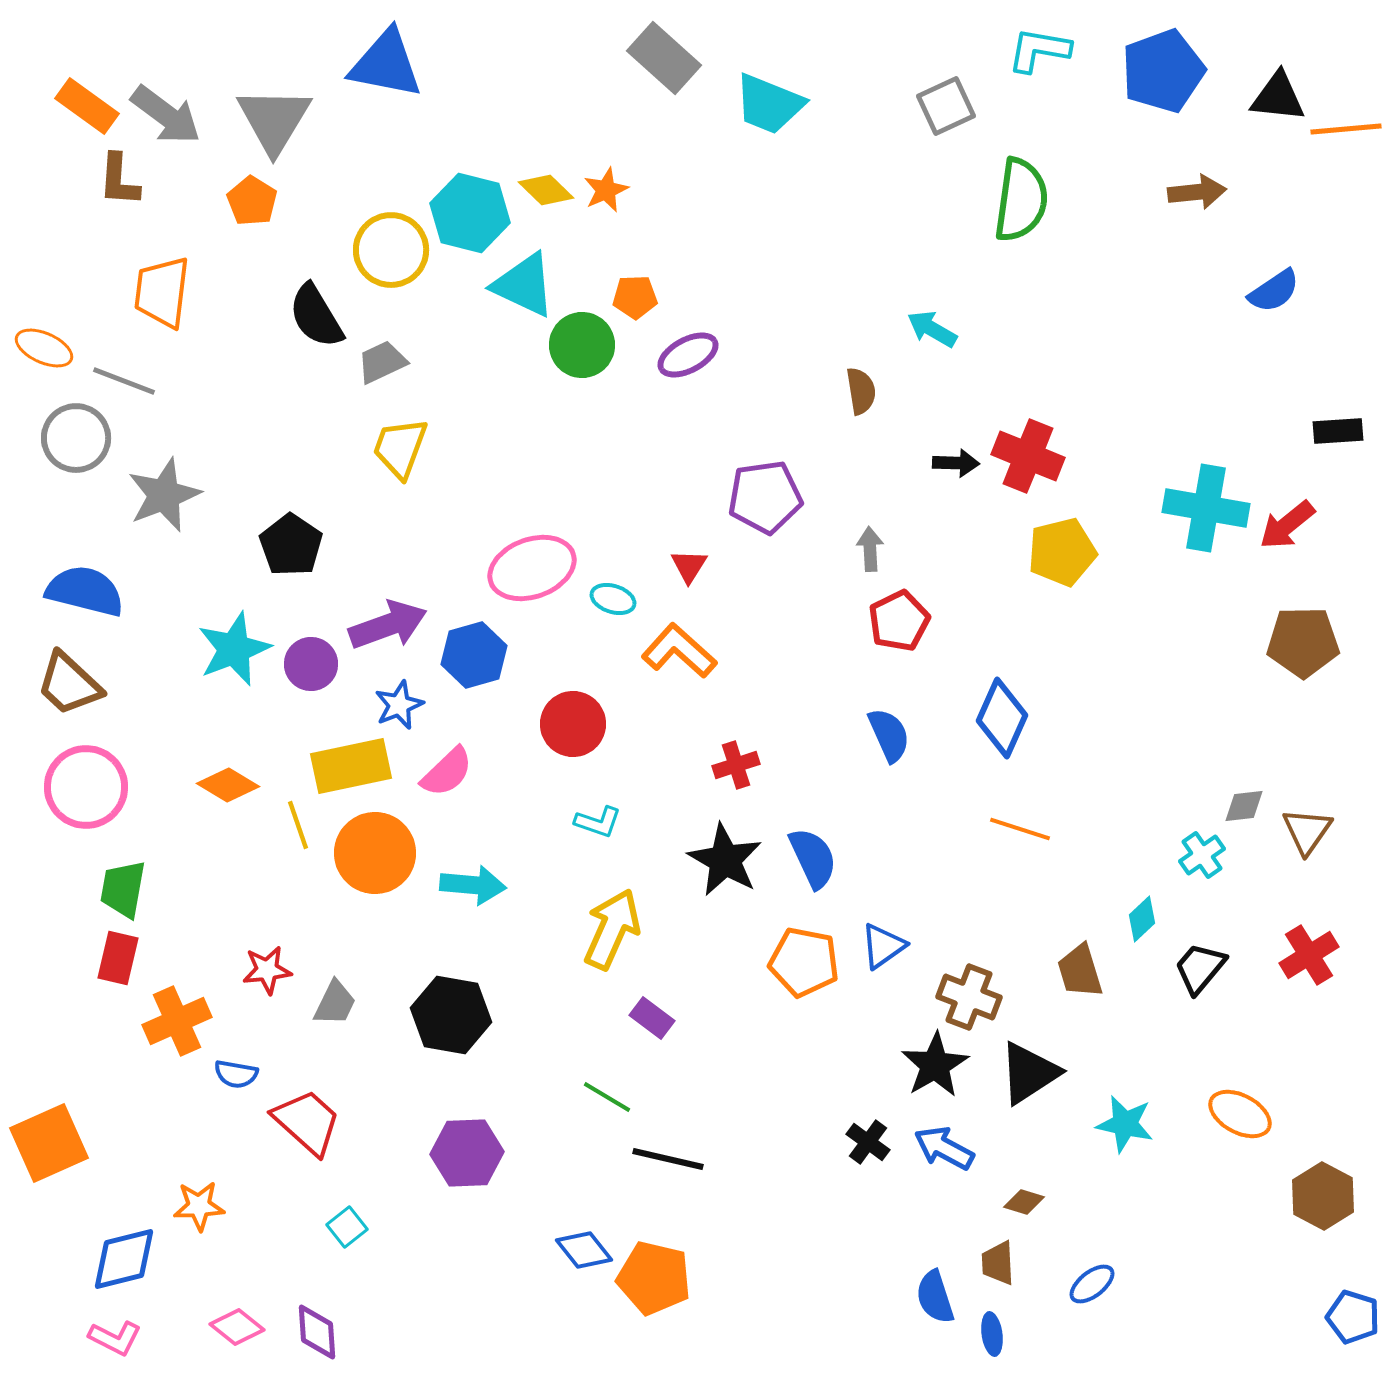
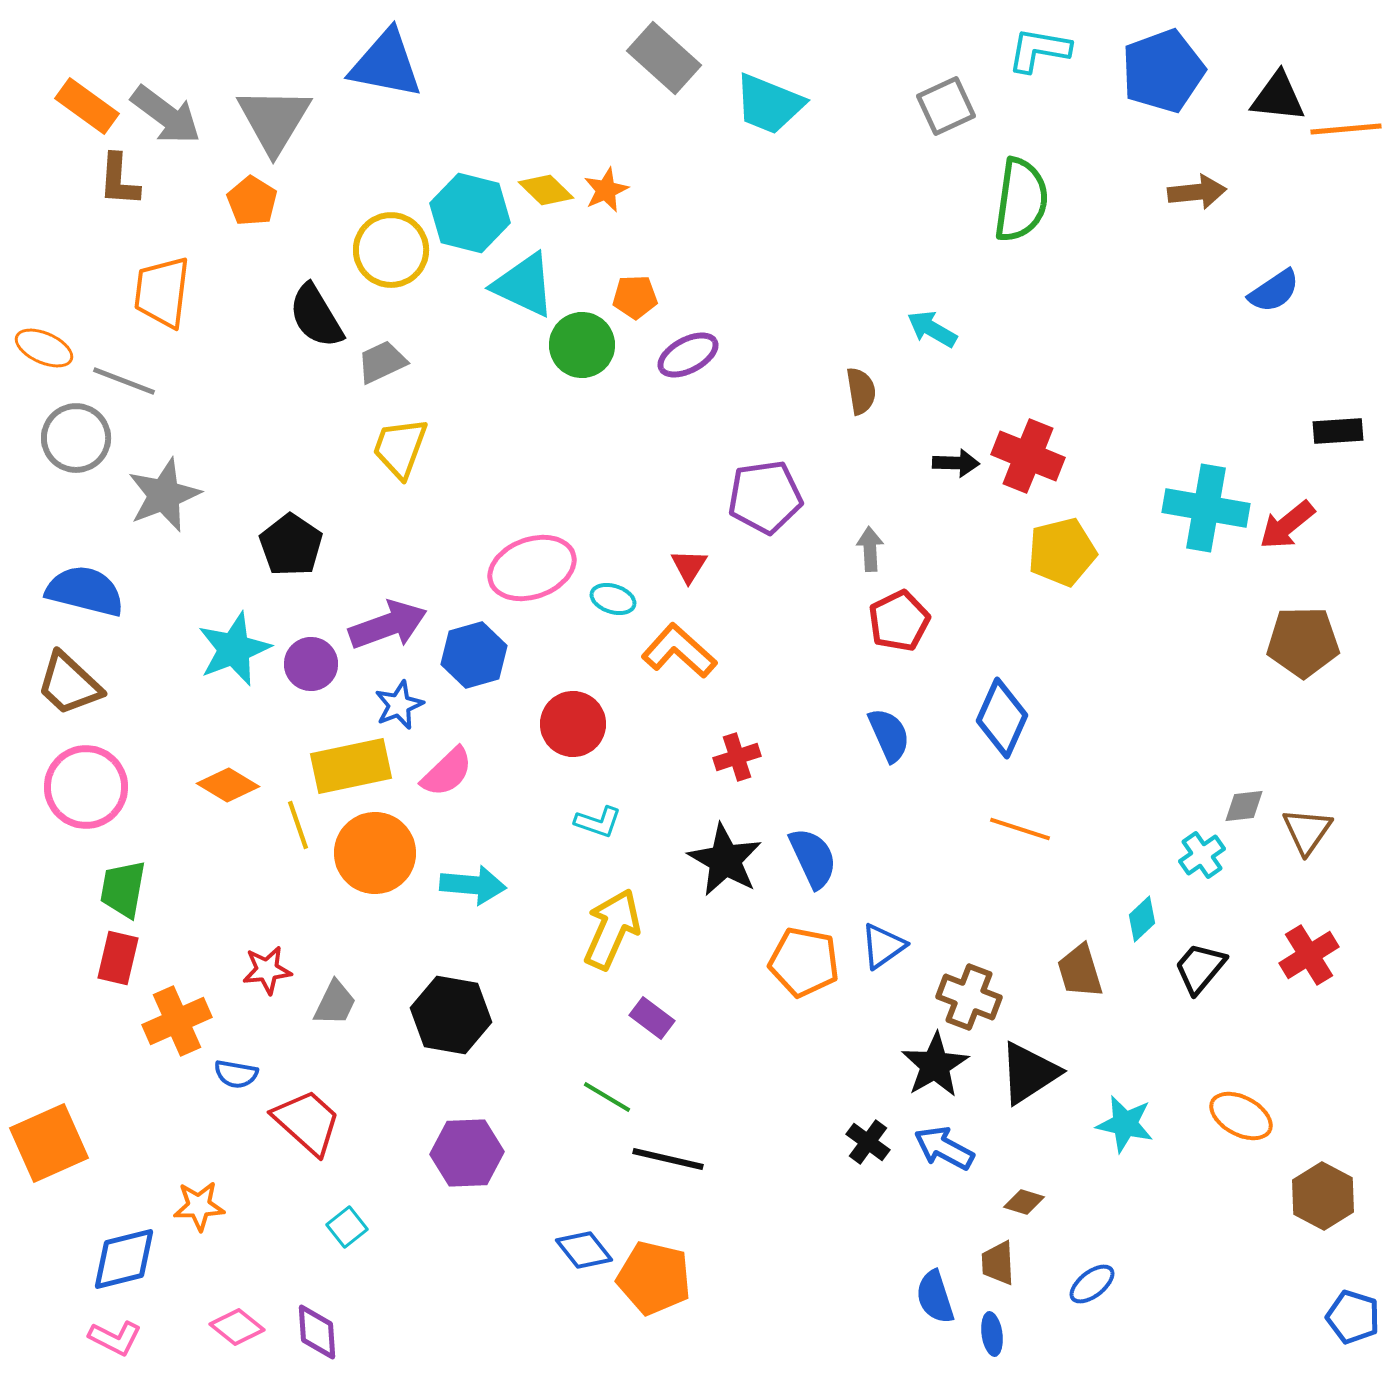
red cross at (736, 765): moved 1 px right, 8 px up
orange ellipse at (1240, 1114): moved 1 px right, 2 px down
